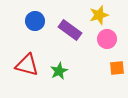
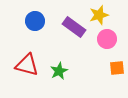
purple rectangle: moved 4 px right, 3 px up
